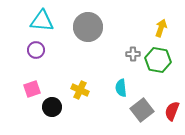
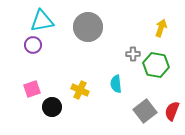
cyan triangle: rotated 15 degrees counterclockwise
purple circle: moved 3 px left, 5 px up
green hexagon: moved 2 px left, 5 px down
cyan semicircle: moved 5 px left, 4 px up
gray square: moved 3 px right, 1 px down
